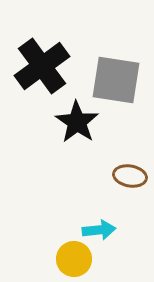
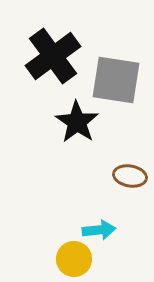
black cross: moved 11 px right, 10 px up
